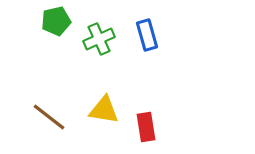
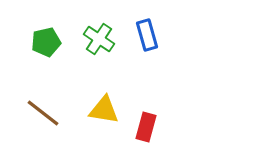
green pentagon: moved 10 px left, 21 px down
green cross: rotated 32 degrees counterclockwise
brown line: moved 6 px left, 4 px up
red rectangle: rotated 24 degrees clockwise
